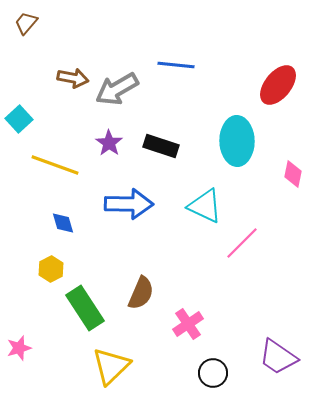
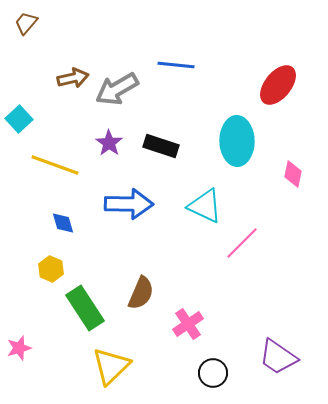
brown arrow: rotated 24 degrees counterclockwise
yellow hexagon: rotated 10 degrees counterclockwise
